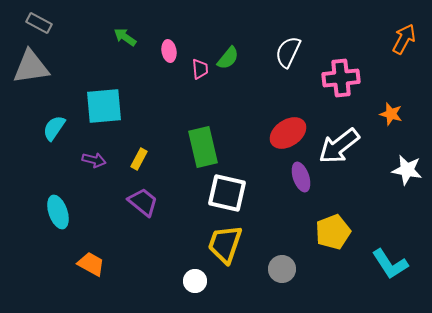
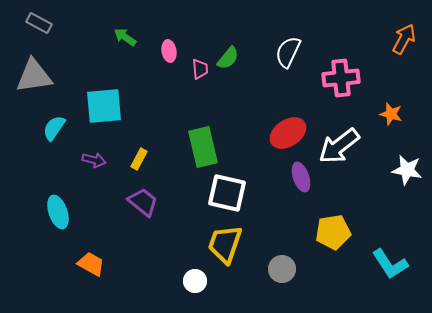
gray triangle: moved 3 px right, 9 px down
yellow pentagon: rotated 12 degrees clockwise
